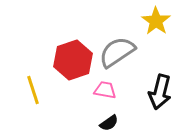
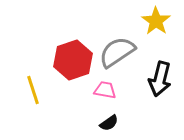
black arrow: moved 13 px up
